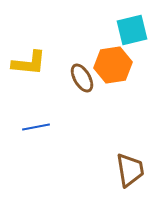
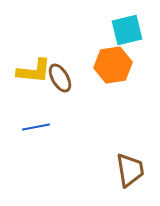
cyan square: moved 5 px left
yellow L-shape: moved 5 px right, 8 px down
brown ellipse: moved 22 px left
